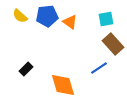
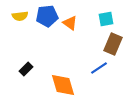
yellow semicircle: rotated 49 degrees counterclockwise
orange triangle: moved 1 px down
brown rectangle: rotated 65 degrees clockwise
